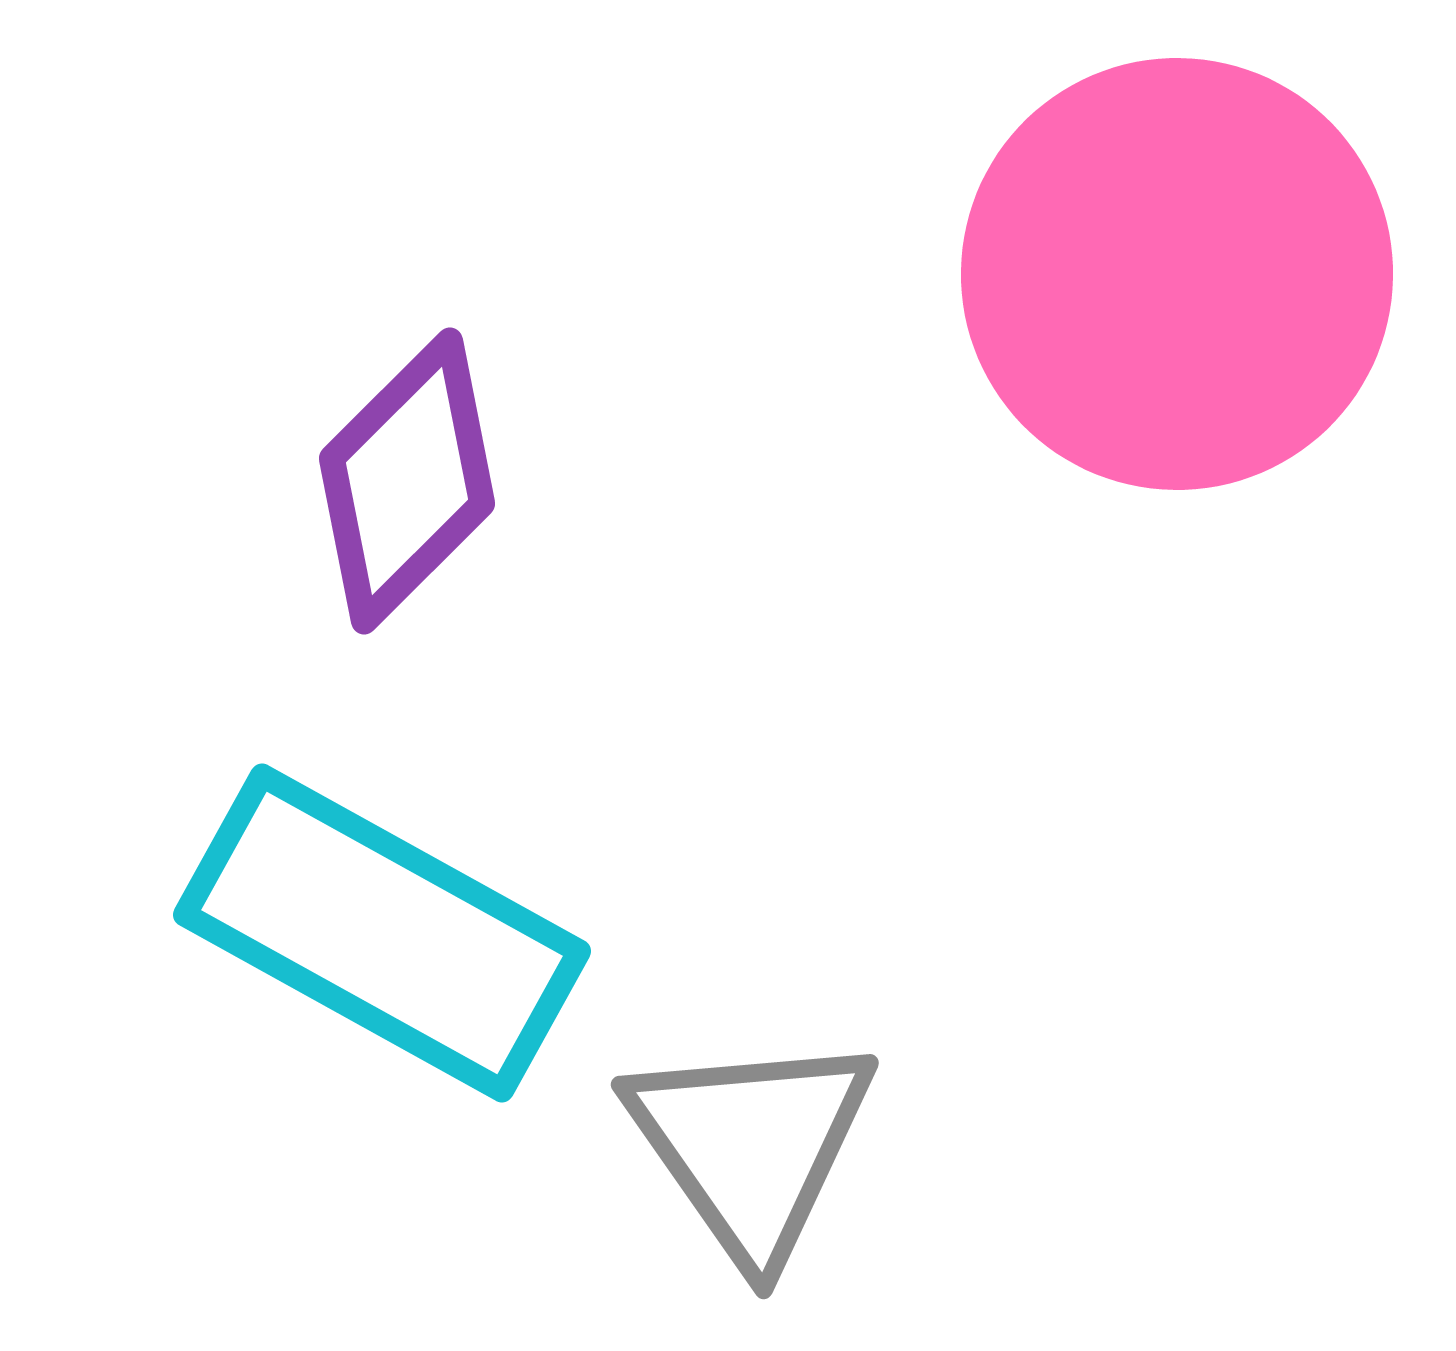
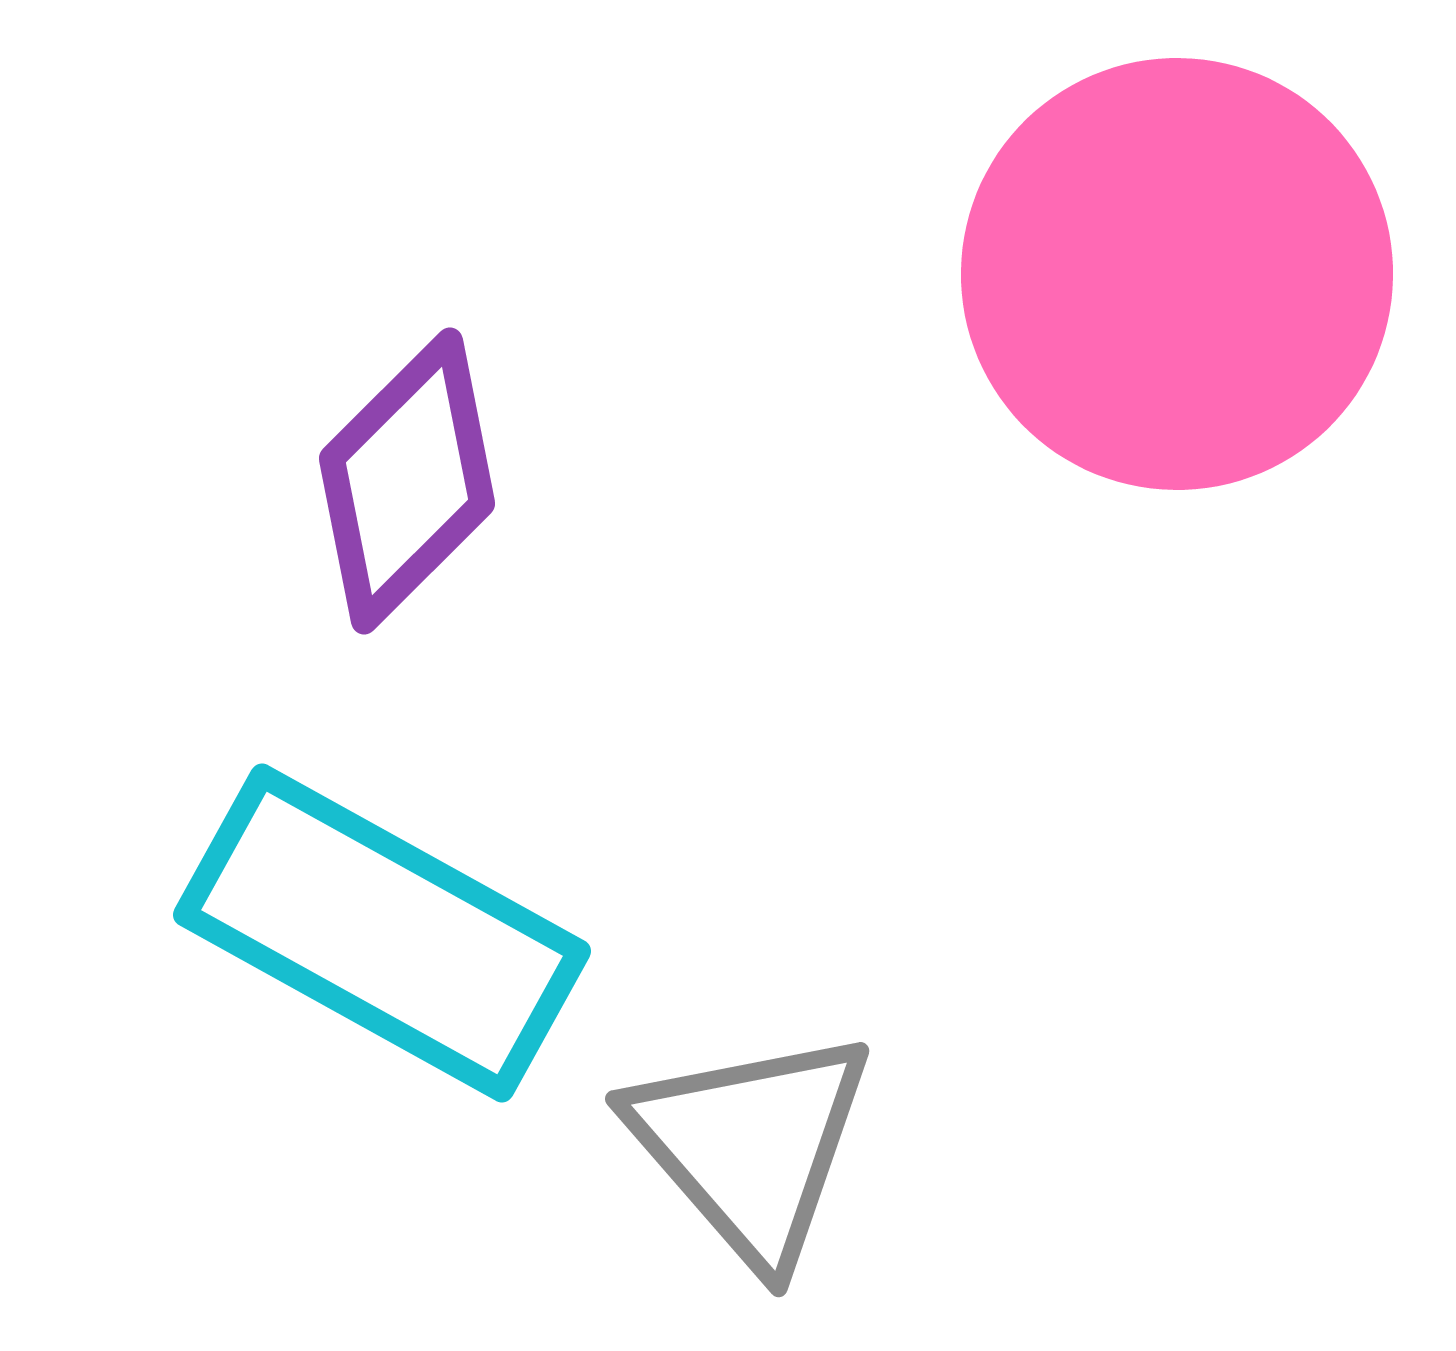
gray triangle: rotated 6 degrees counterclockwise
